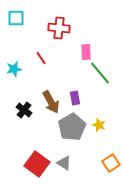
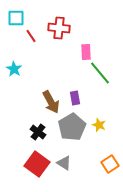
red line: moved 10 px left, 22 px up
cyan star: rotated 28 degrees counterclockwise
black cross: moved 14 px right, 22 px down
orange square: moved 1 px left, 1 px down
